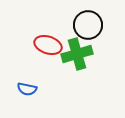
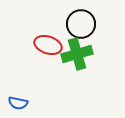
black circle: moved 7 px left, 1 px up
blue semicircle: moved 9 px left, 14 px down
